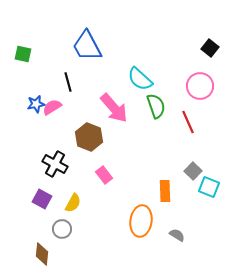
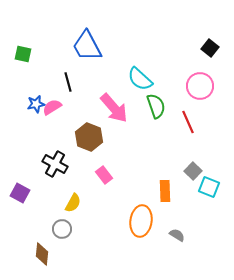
purple square: moved 22 px left, 6 px up
